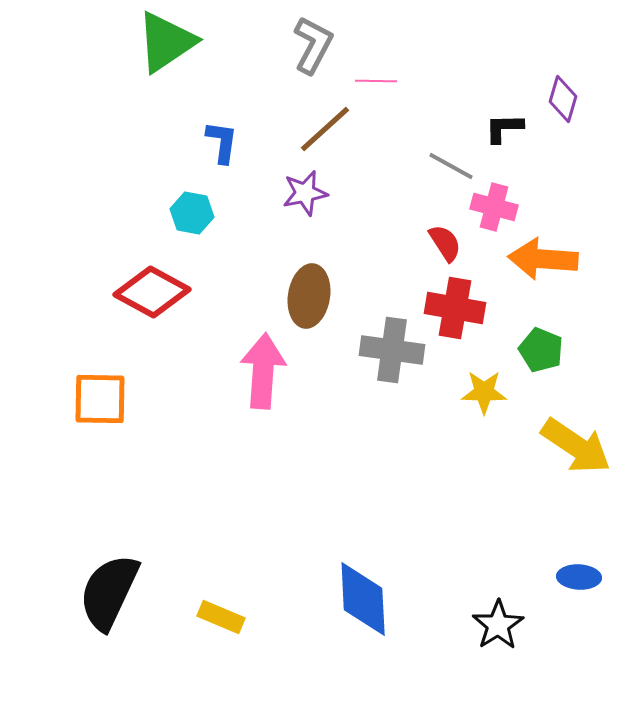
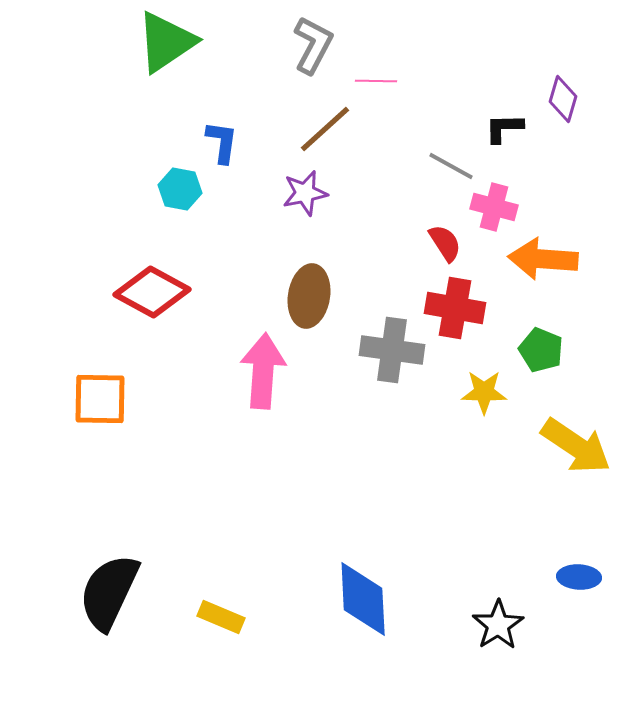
cyan hexagon: moved 12 px left, 24 px up
